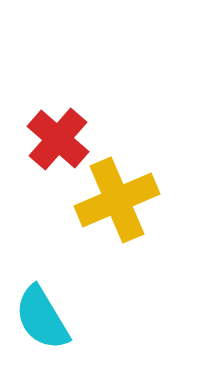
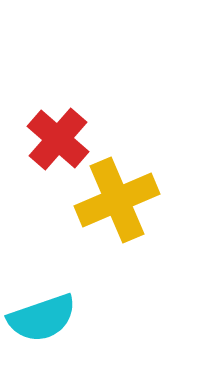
cyan semicircle: rotated 78 degrees counterclockwise
